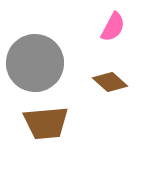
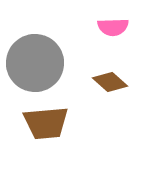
pink semicircle: rotated 60 degrees clockwise
